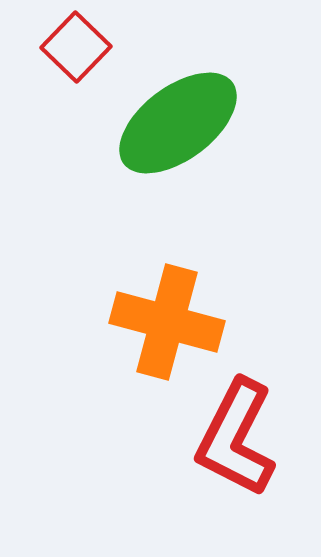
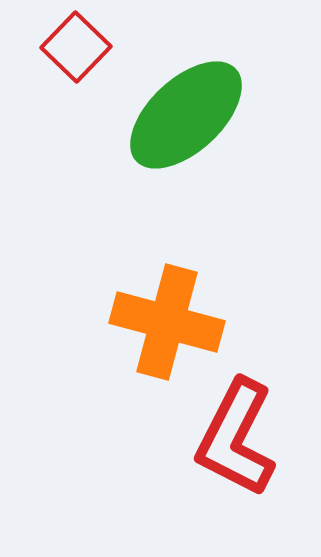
green ellipse: moved 8 px right, 8 px up; rotated 6 degrees counterclockwise
